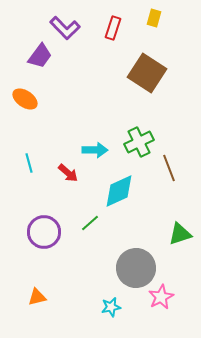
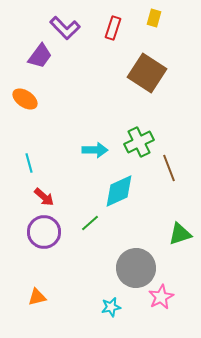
red arrow: moved 24 px left, 24 px down
